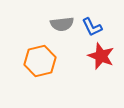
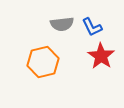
red star: rotated 12 degrees clockwise
orange hexagon: moved 3 px right, 1 px down
